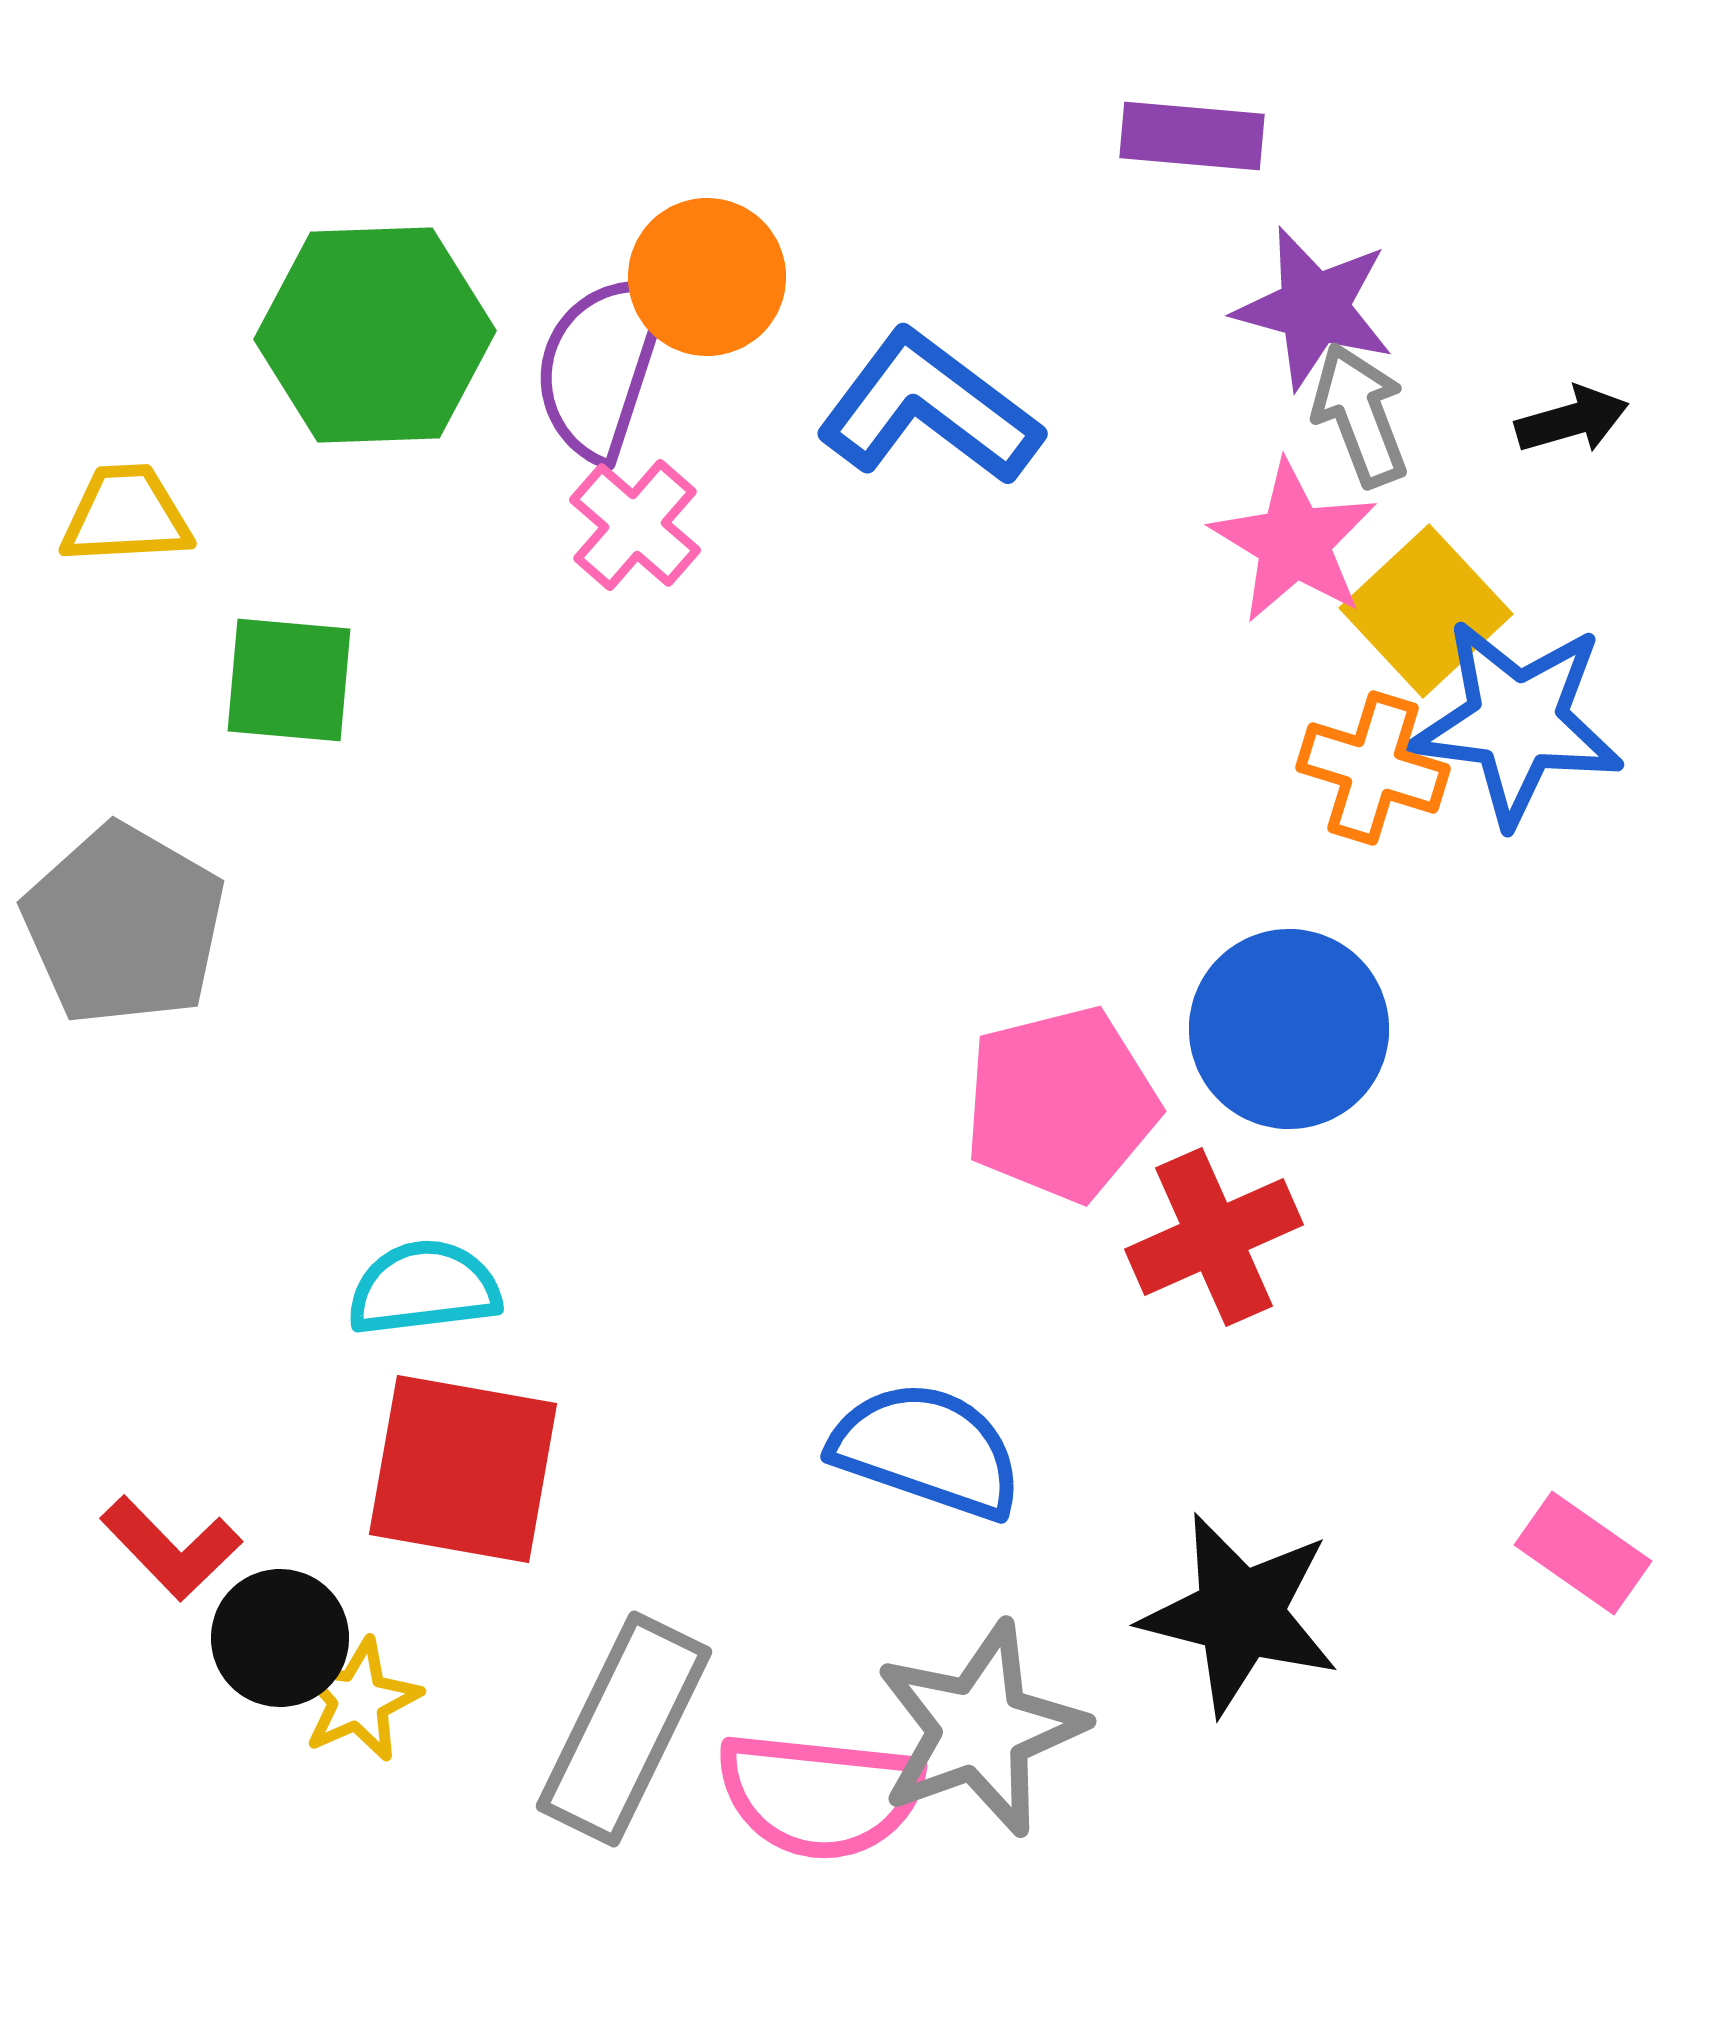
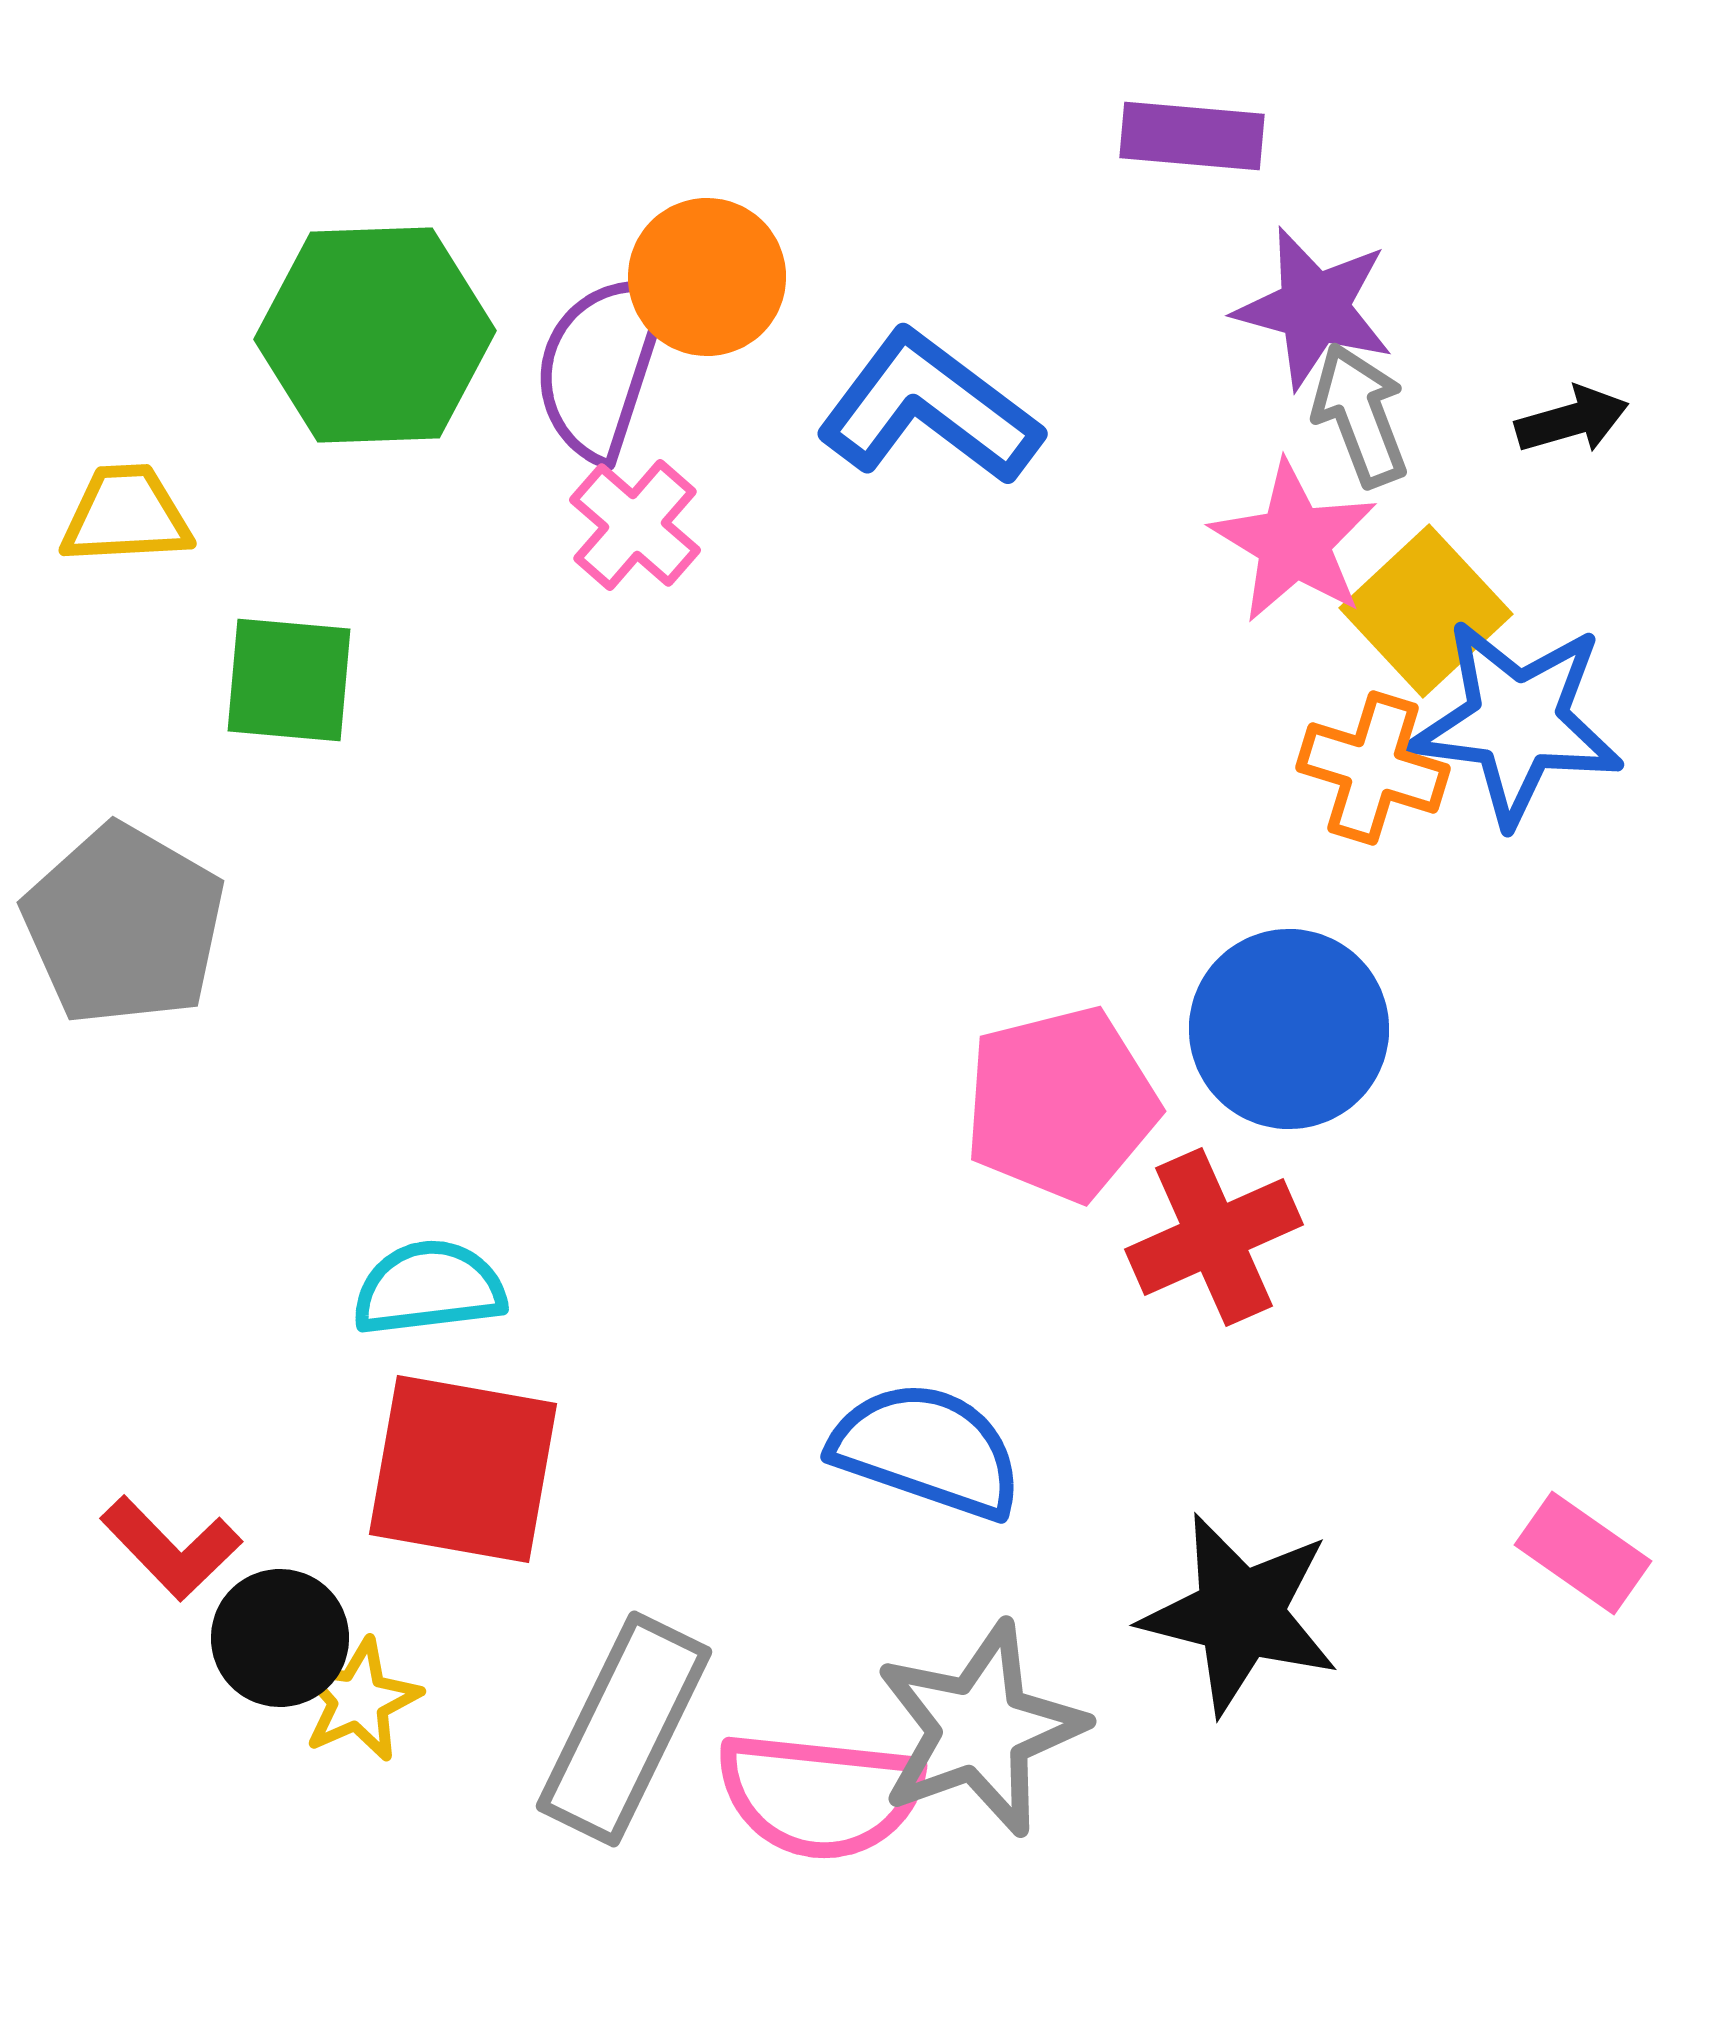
cyan semicircle: moved 5 px right
